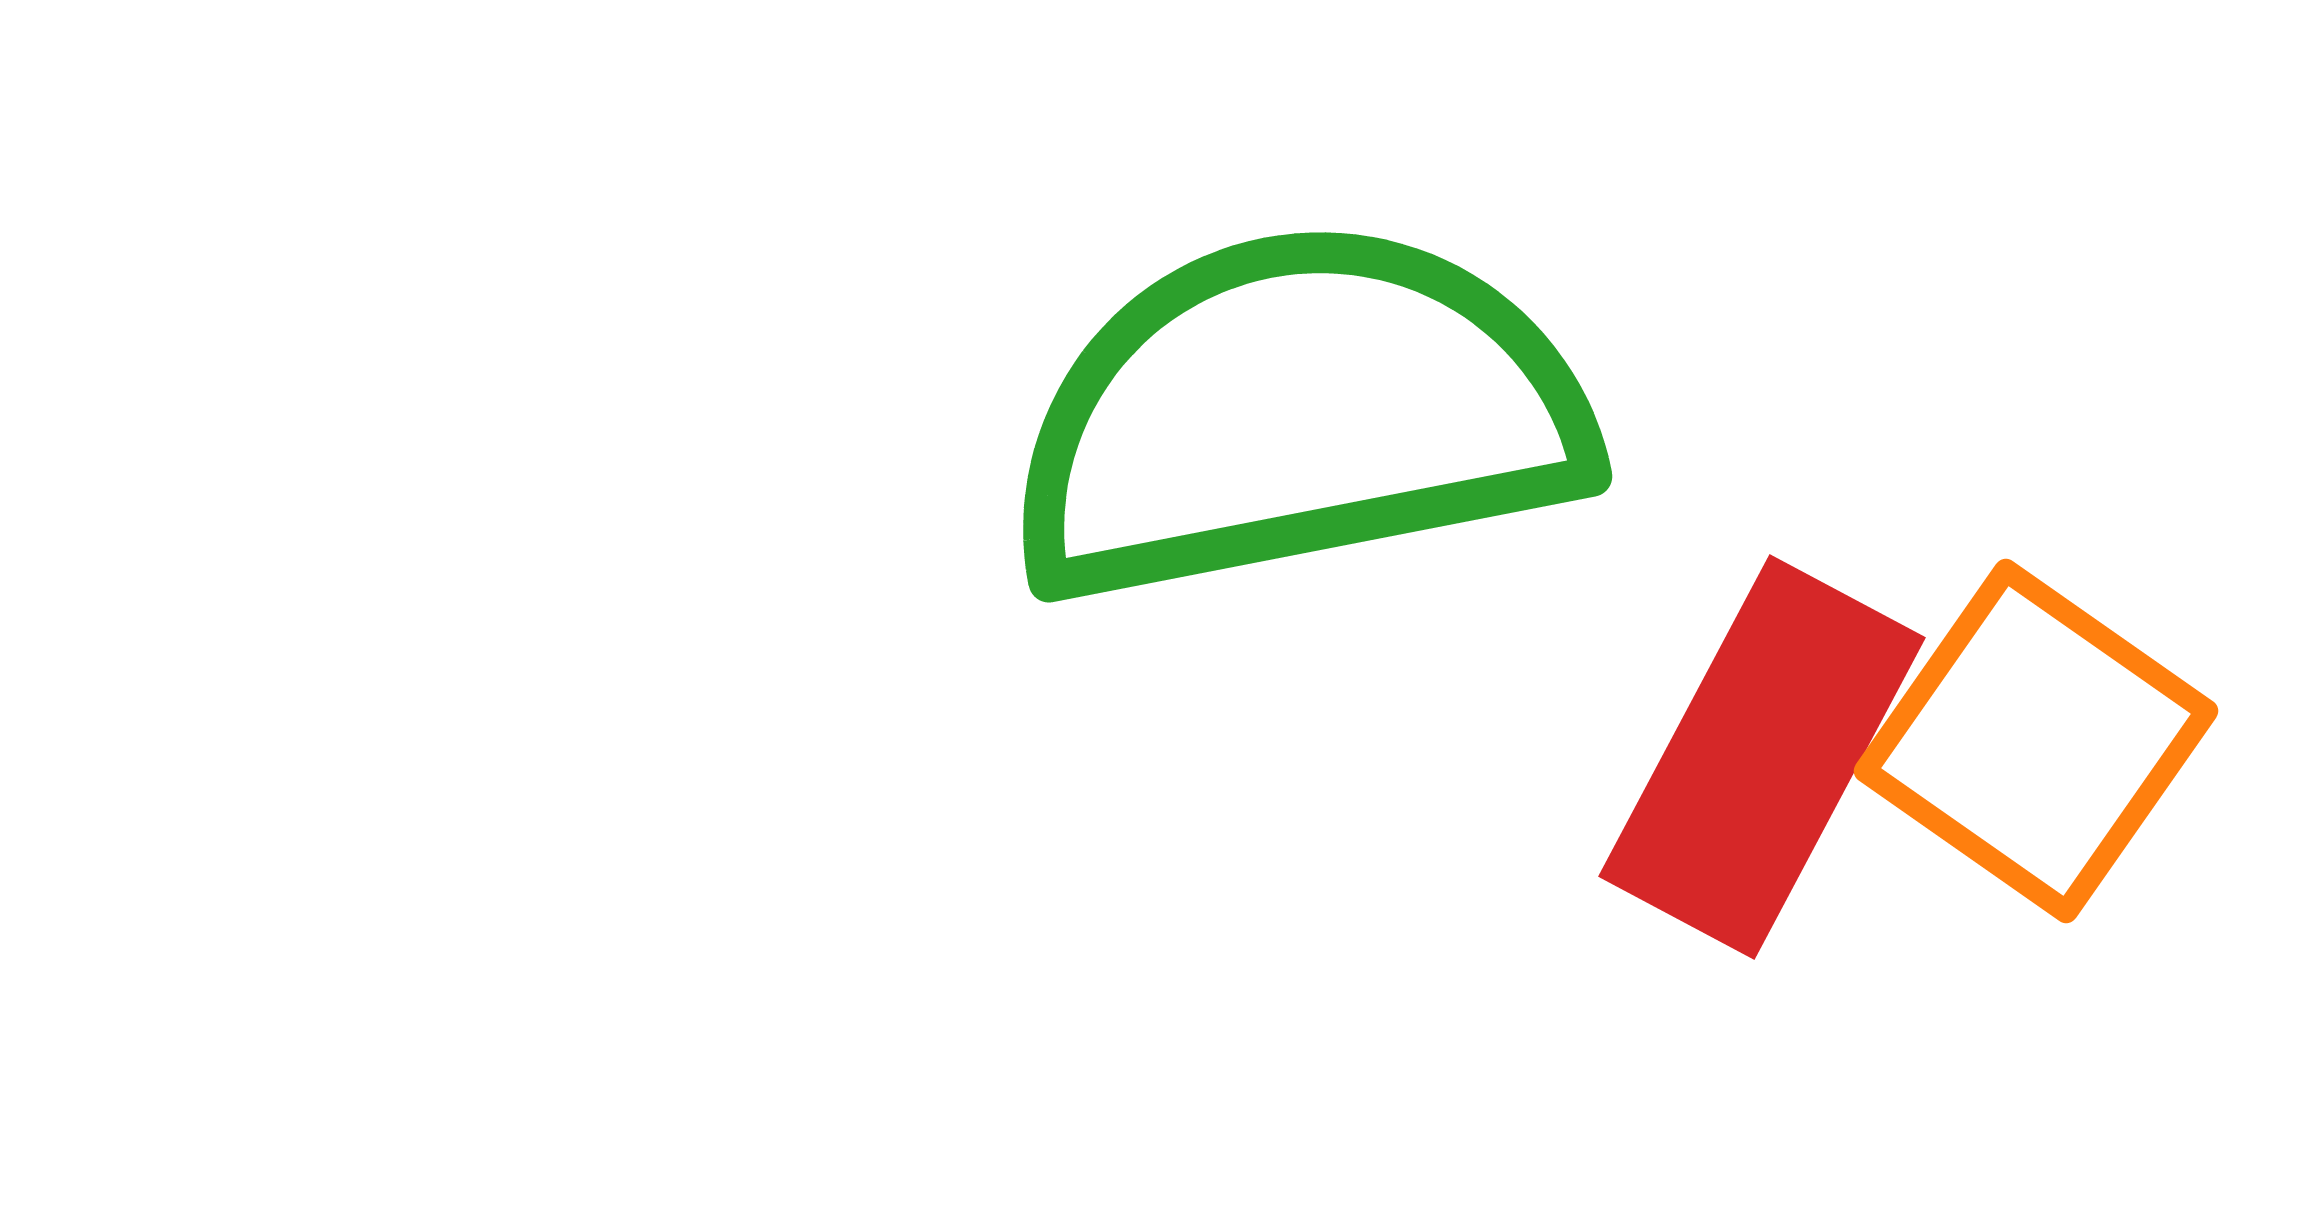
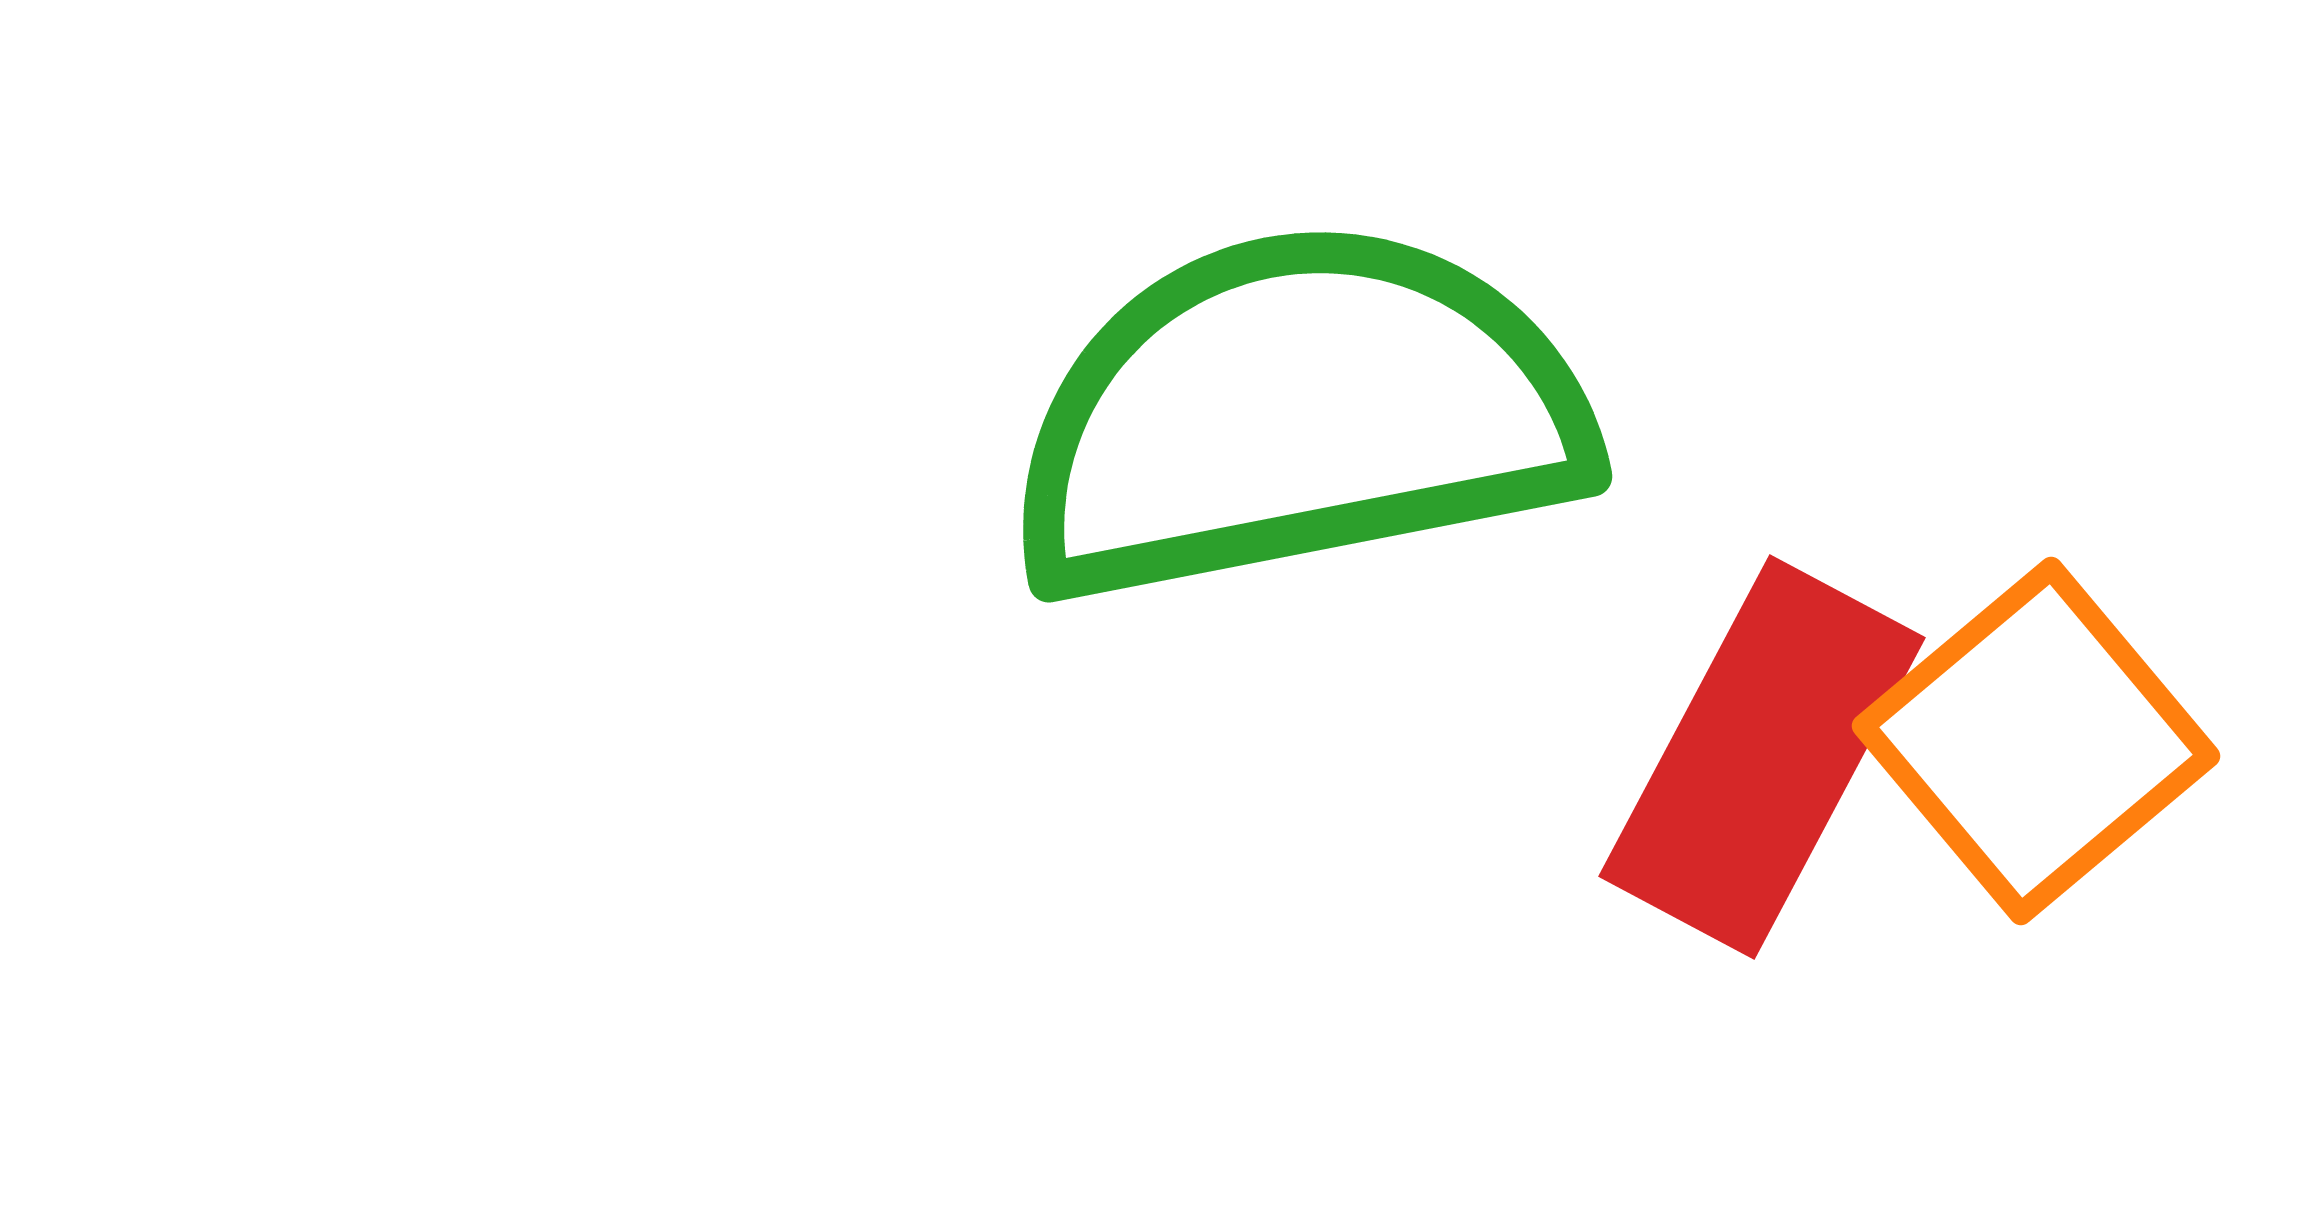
orange square: rotated 15 degrees clockwise
